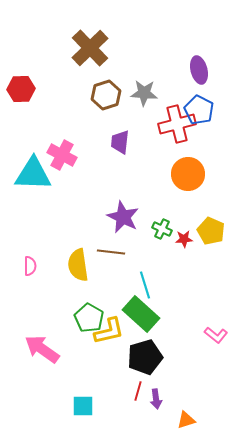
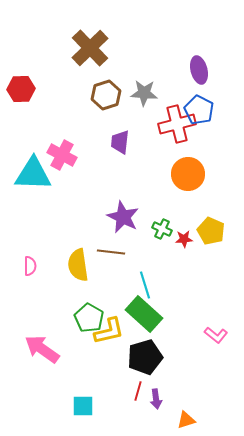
green rectangle: moved 3 px right
